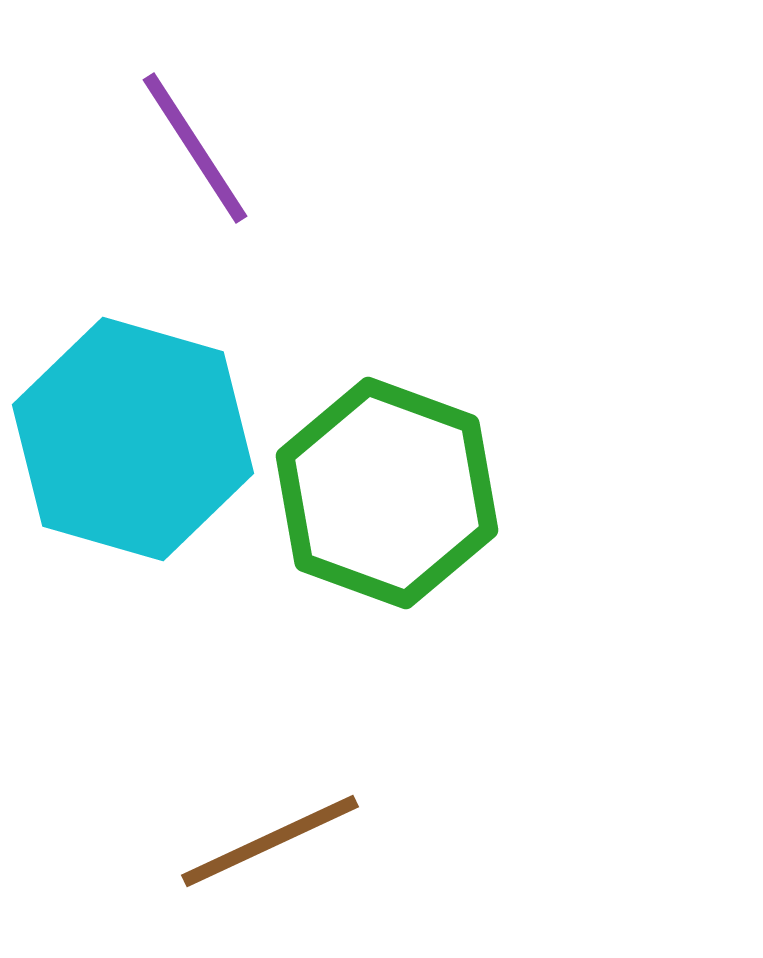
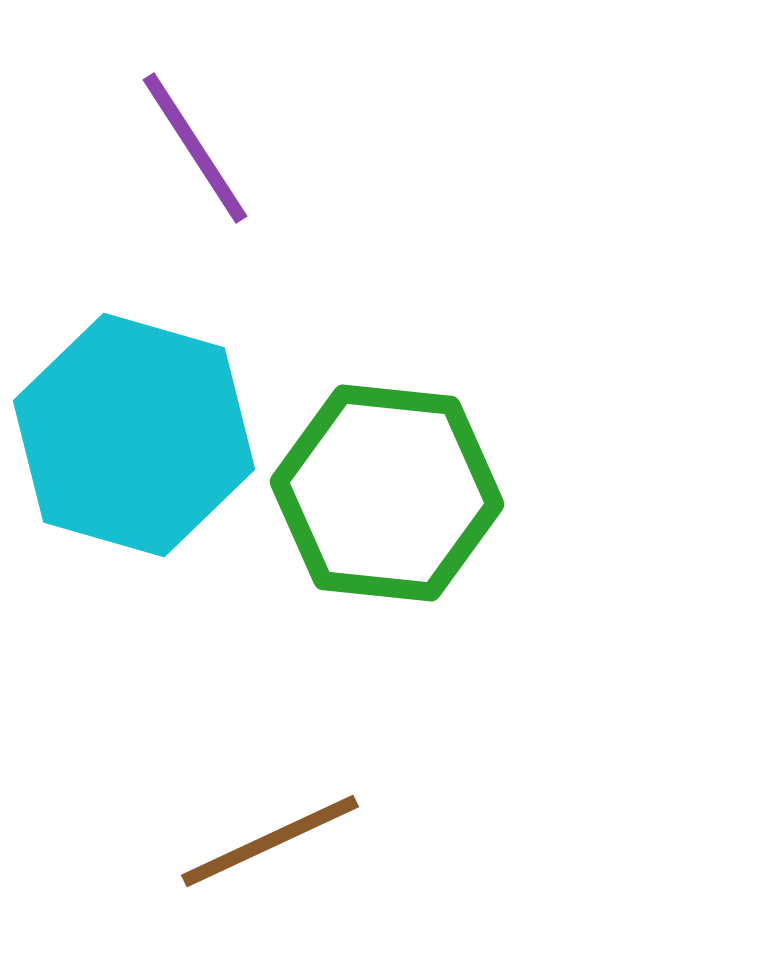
cyan hexagon: moved 1 px right, 4 px up
green hexagon: rotated 14 degrees counterclockwise
